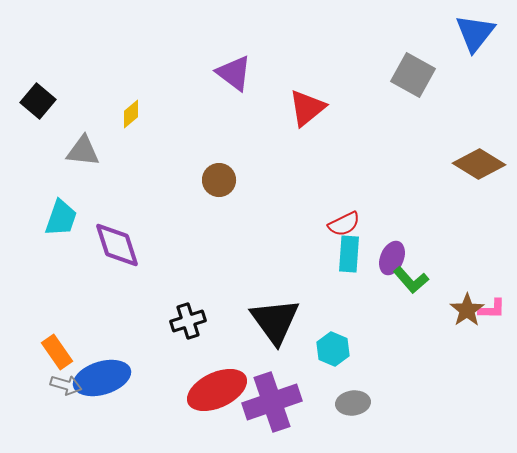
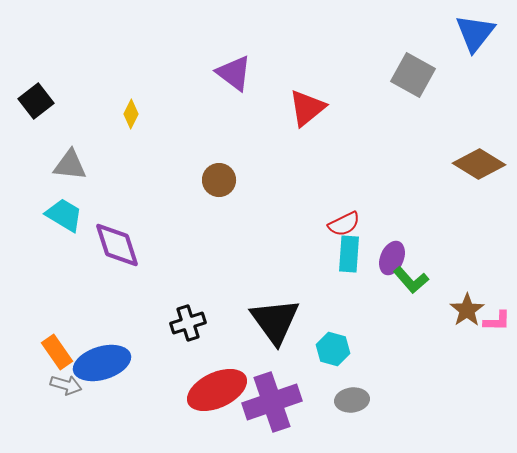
black square: moved 2 px left; rotated 12 degrees clockwise
yellow diamond: rotated 24 degrees counterclockwise
gray triangle: moved 13 px left, 14 px down
cyan trapezoid: moved 3 px right, 3 px up; rotated 78 degrees counterclockwise
pink L-shape: moved 5 px right, 12 px down
black cross: moved 2 px down
cyan hexagon: rotated 8 degrees counterclockwise
blue ellipse: moved 15 px up
gray ellipse: moved 1 px left, 3 px up
